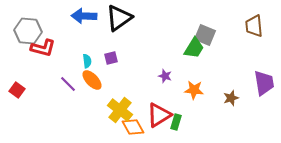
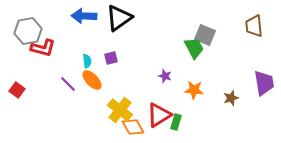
gray hexagon: rotated 16 degrees counterclockwise
green trapezoid: rotated 60 degrees counterclockwise
